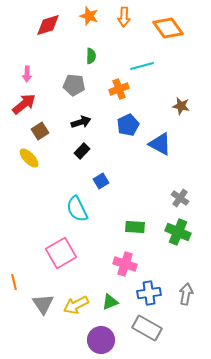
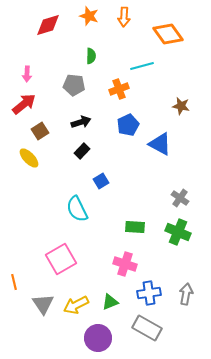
orange diamond: moved 6 px down
pink square: moved 6 px down
purple circle: moved 3 px left, 2 px up
